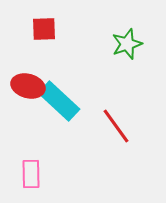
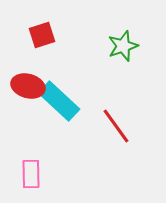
red square: moved 2 px left, 6 px down; rotated 16 degrees counterclockwise
green star: moved 4 px left, 2 px down
